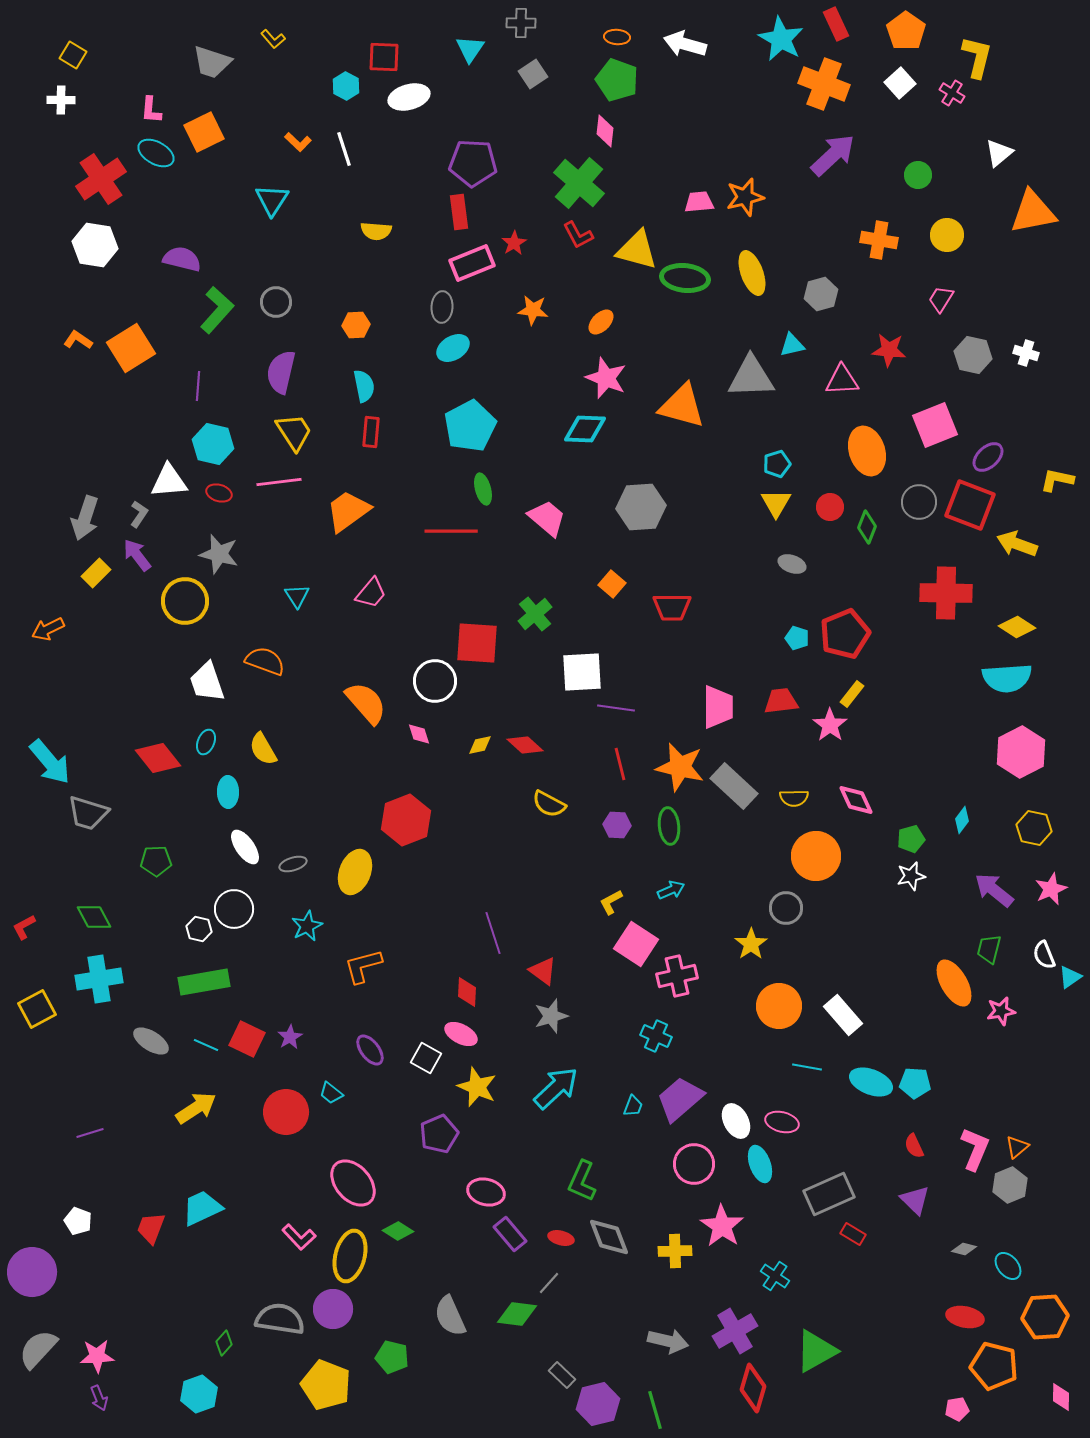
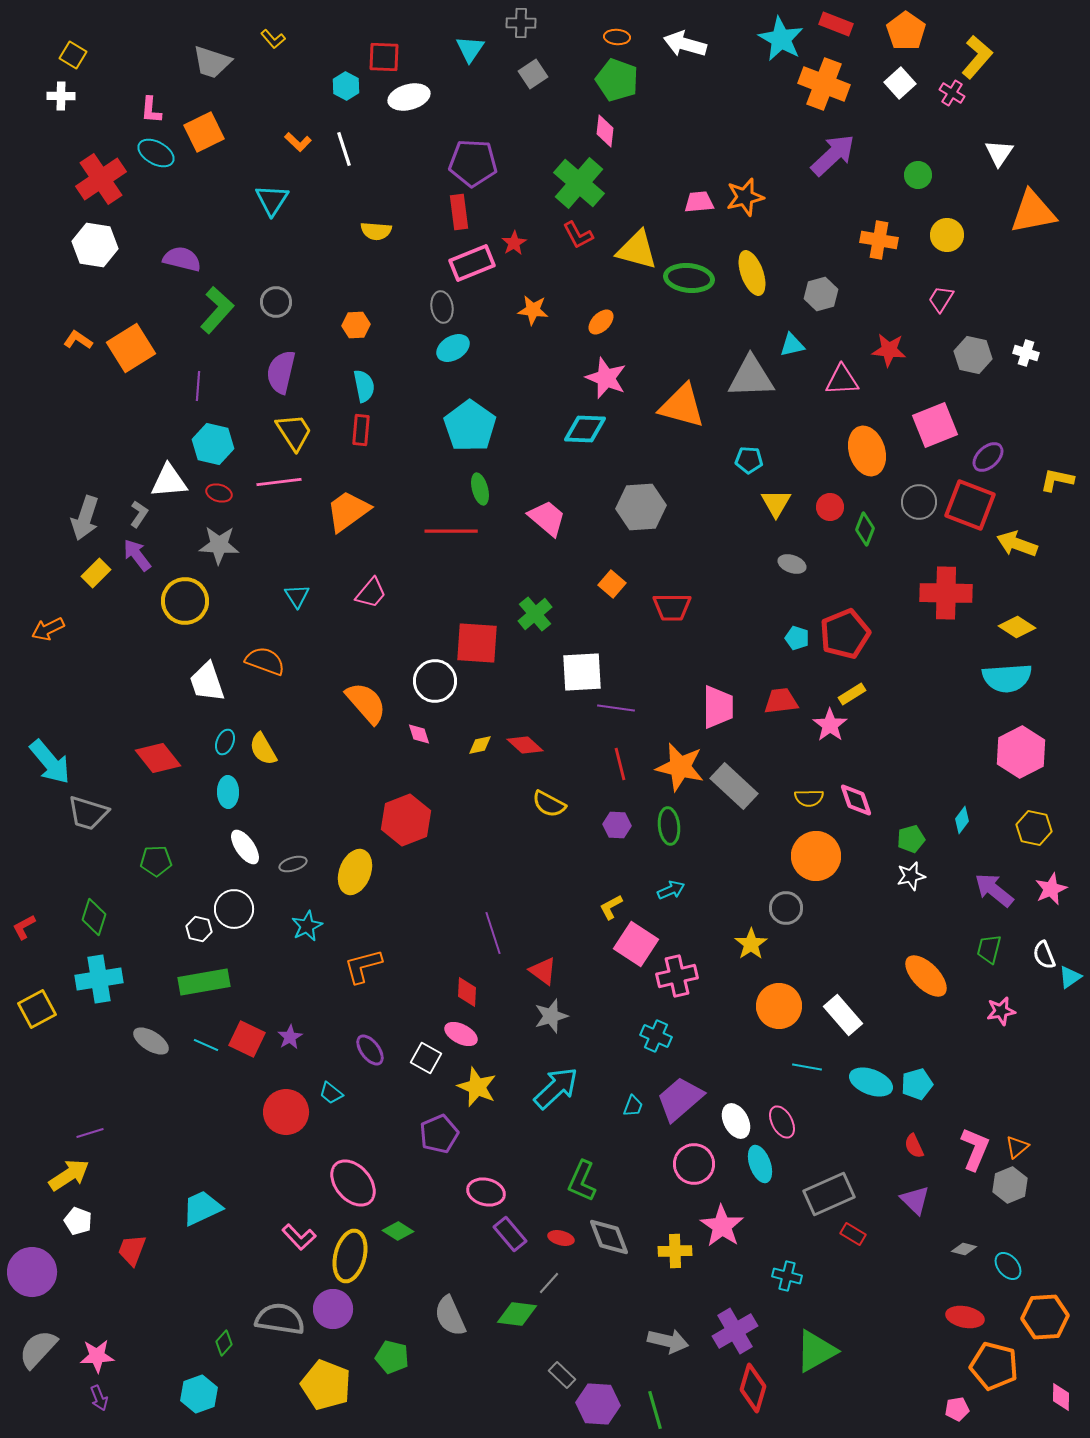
red rectangle at (836, 24): rotated 44 degrees counterclockwise
yellow L-shape at (977, 57): rotated 27 degrees clockwise
white cross at (61, 100): moved 4 px up
white triangle at (999, 153): rotated 16 degrees counterclockwise
green ellipse at (685, 278): moved 4 px right
gray ellipse at (442, 307): rotated 12 degrees counterclockwise
cyan pentagon at (470, 426): rotated 9 degrees counterclockwise
red rectangle at (371, 432): moved 10 px left, 2 px up
cyan pentagon at (777, 464): moved 28 px left, 4 px up; rotated 20 degrees clockwise
green ellipse at (483, 489): moved 3 px left
green diamond at (867, 527): moved 2 px left, 2 px down
gray star at (219, 554): moved 9 px up; rotated 12 degrees counterclockwise
yellow rectangle at (852, 694): rotated 20 degrees clockwise
cyan ellipse at (206, 742): moved 19 px right
yellow semicircle at (794, 798): moved 15 px right
pink diamond at (856, 800): rotated 6 degrees clockwise
yellow L-shape at (611, 902): moved 5 px down
green diamond at (94, 917): rotated 45 degrees clockwise
orange ellipse at (954, 983): moved 28 px left, 7 px up; rotated 15 degrees counterclockwise
cyan pentagon at (915, 1083): moved 2 px right, 1 px down; rotated 20 degrees counterclockwise
yellow arrow at (196, 1108): moved 127 px left, 67 px down
pink ellipse at (782, 1122): rotated 48 degrees clockwise
red trapezoid at (151, 1228): moved 19 px left, 22 px down
cyan cross at (775, 1276): moved 12 px right; rotated 20 degrees counterclockwise
purple hexagon at (598, 1404): rotated 18 degrees clockwise
